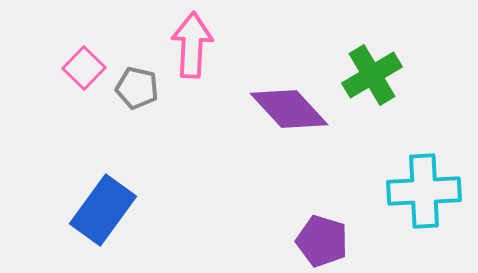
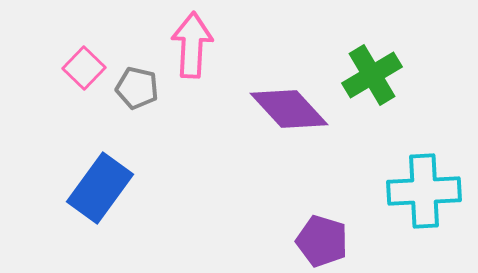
blue rectangle: moved 3 px left, 22 px up
